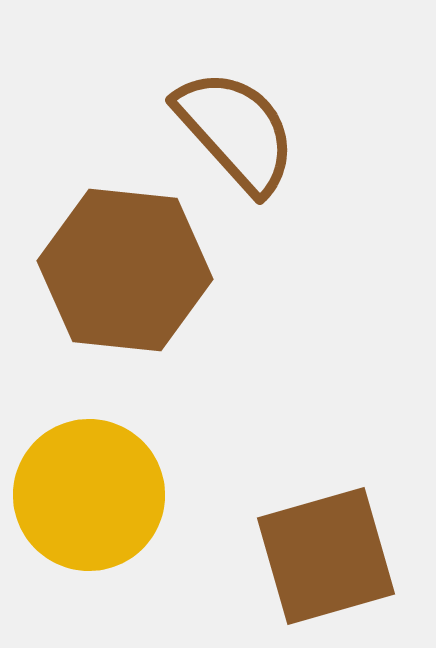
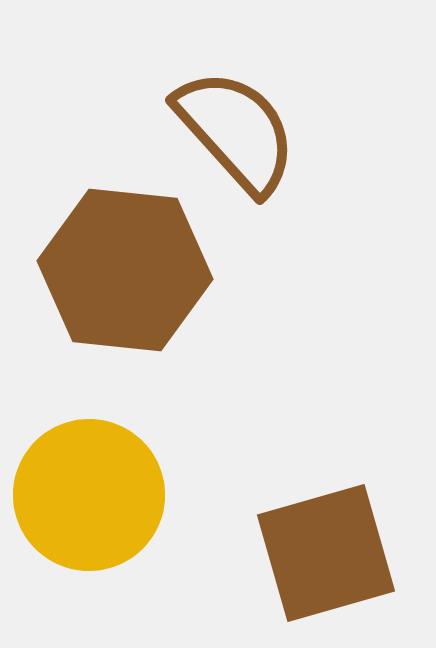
brown square: moved 3 px up
